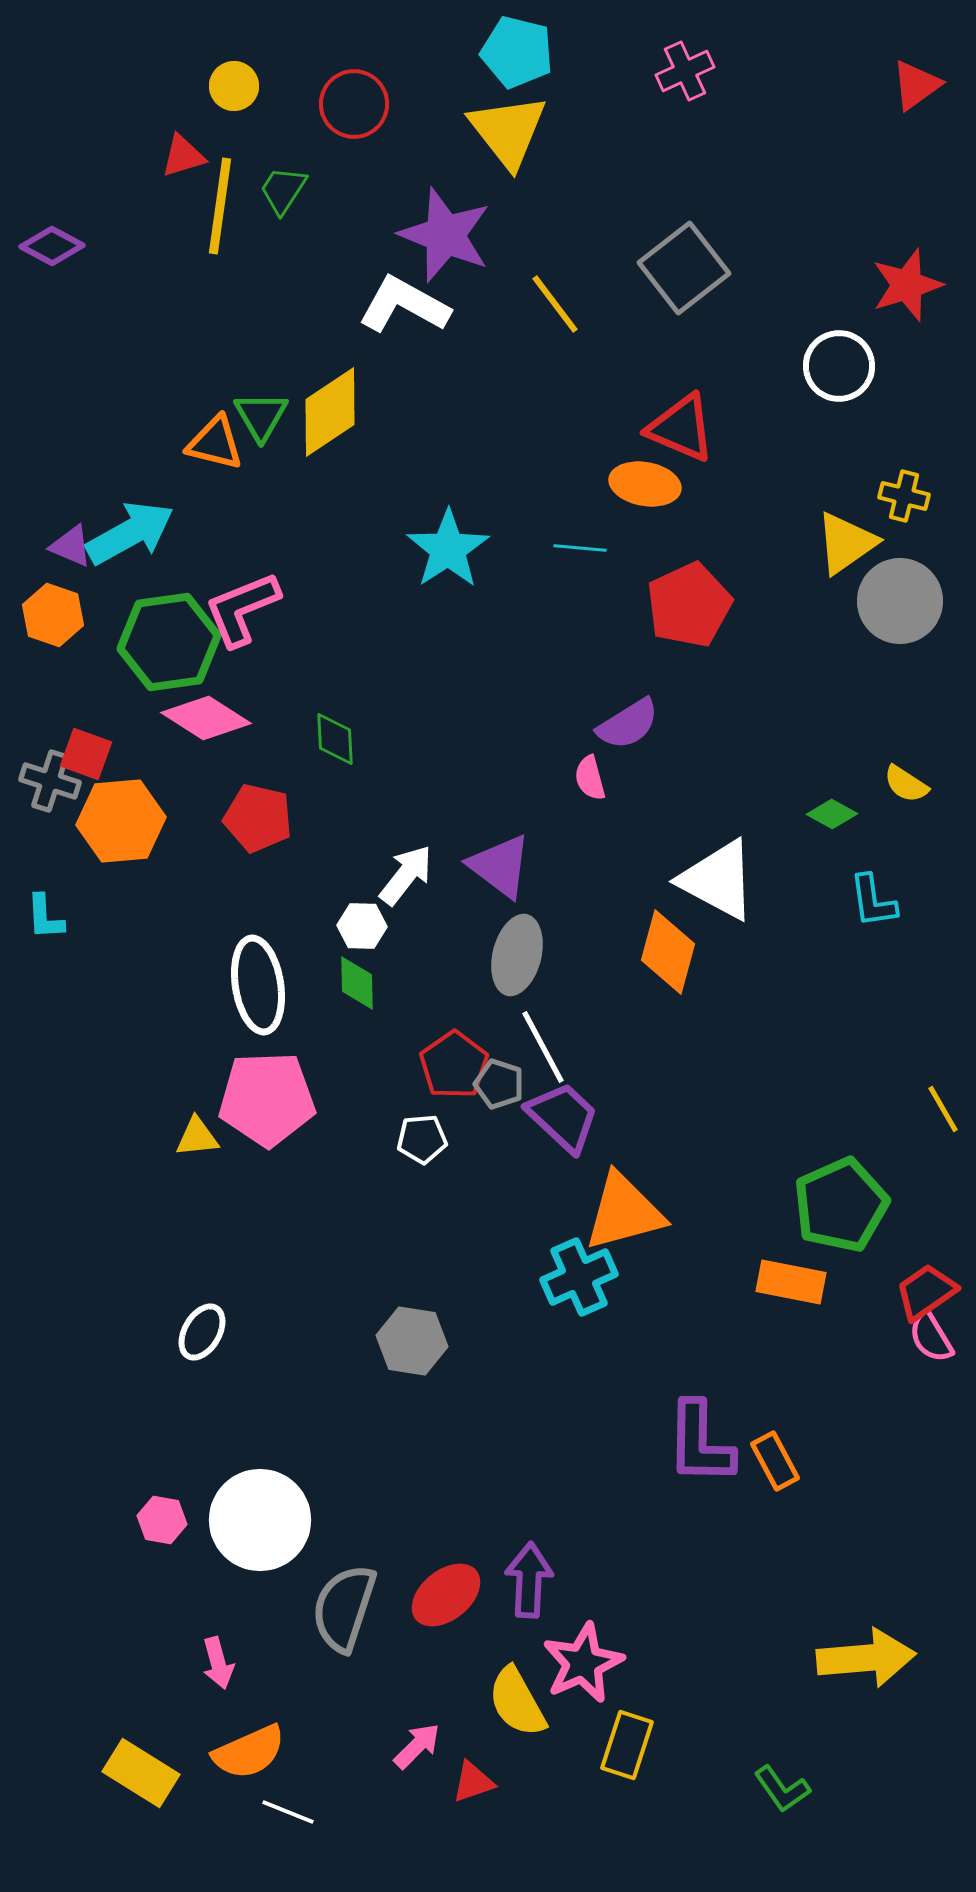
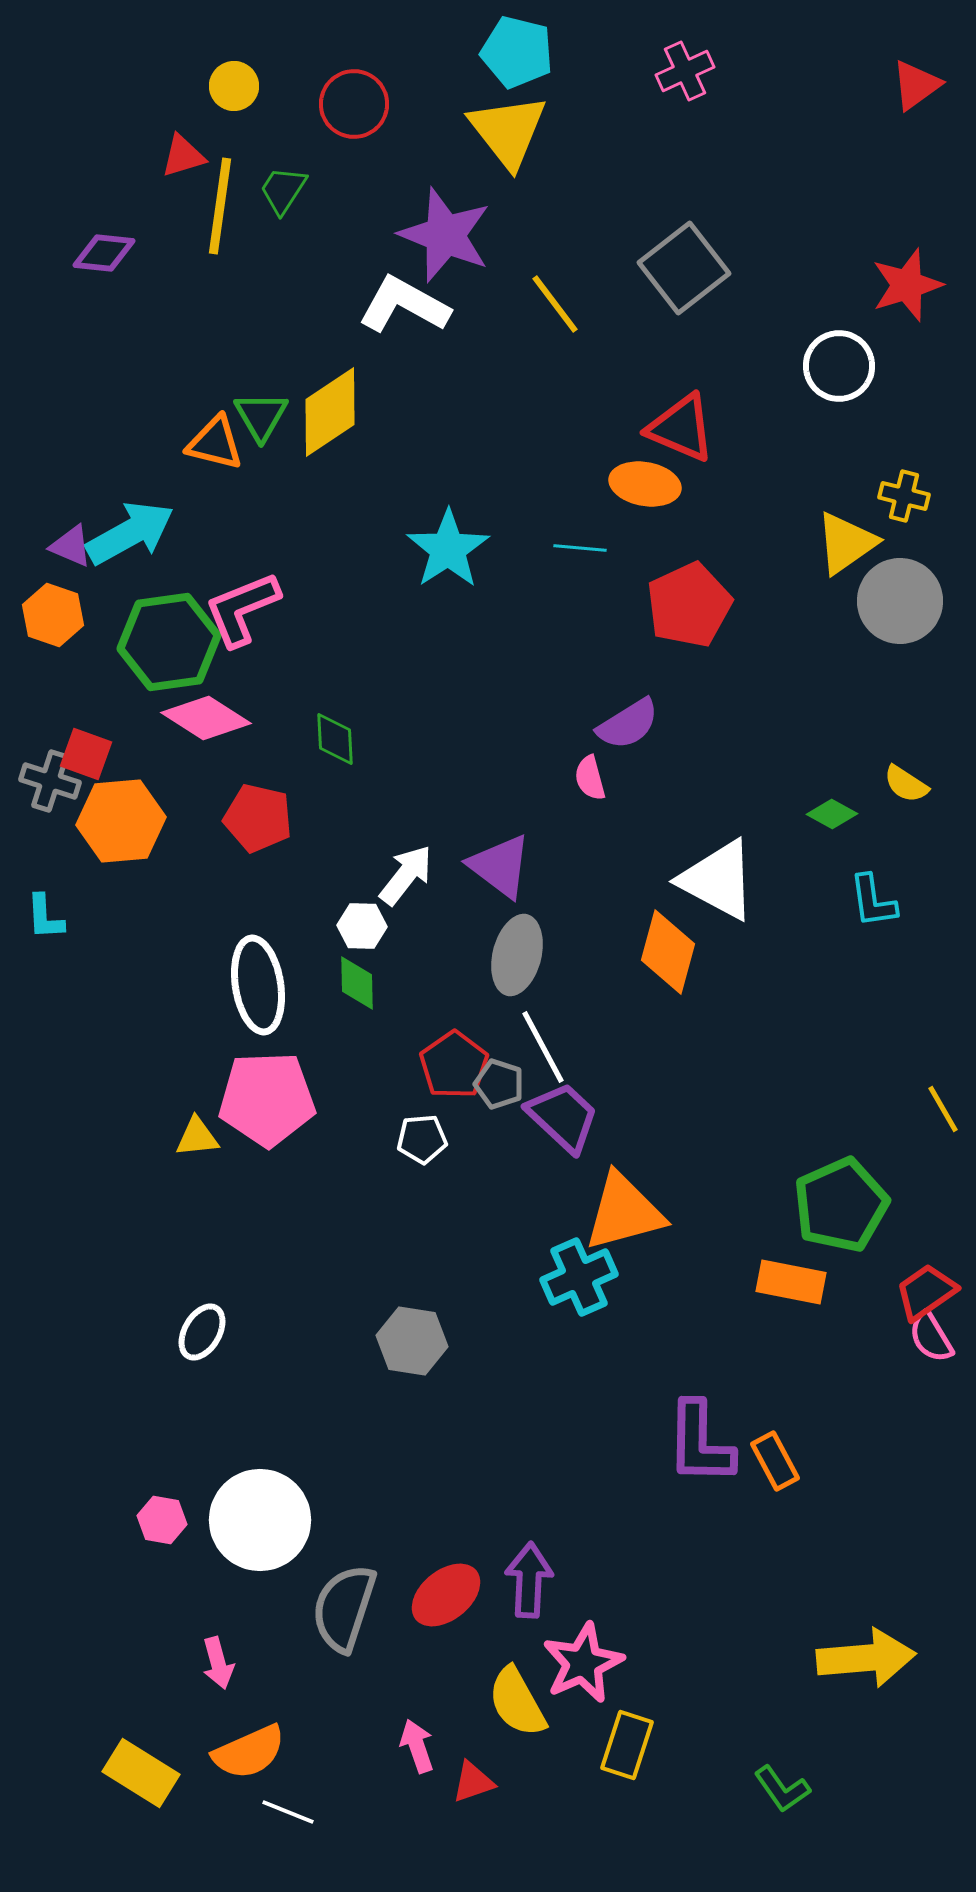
purple diamond at (52, 246): moved 52 px right, 7 px down; rotated 22 degrees counterclockwise
pink arrow at (417, 1746): rotated 64 degrees counterclockwise
